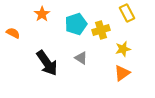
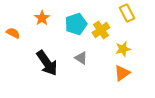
orange star: moved 4 px down
yellow cross: rotated 18 degrees counterclockwise
